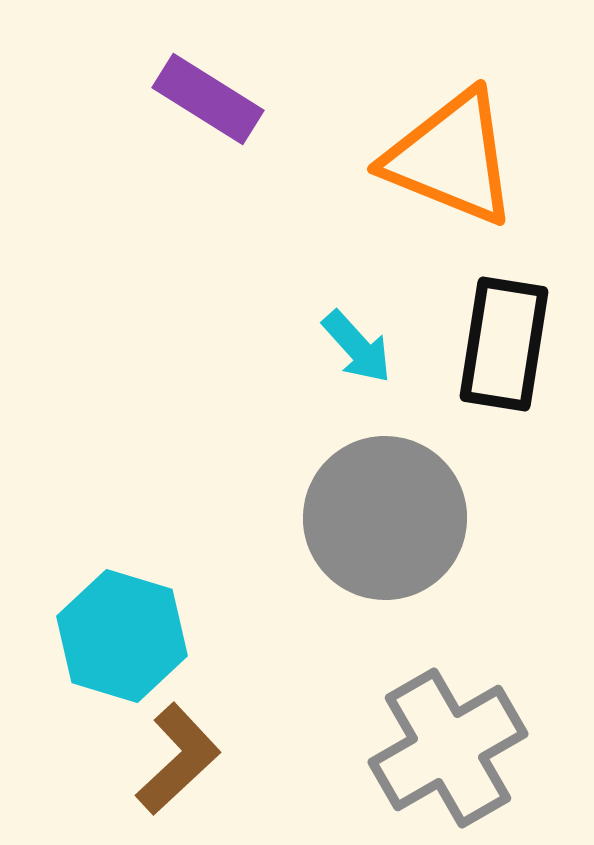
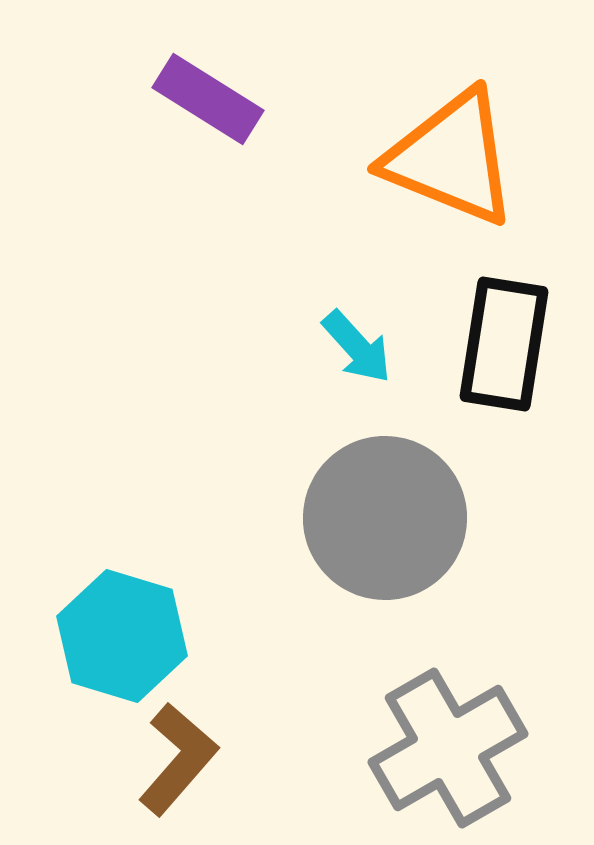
brown L-shape: rotated 6 degrees counterclockwise
